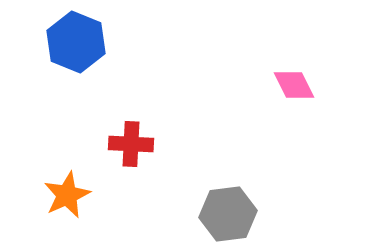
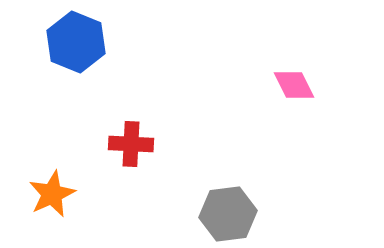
orange star: moved 15 px left, 1 px up
